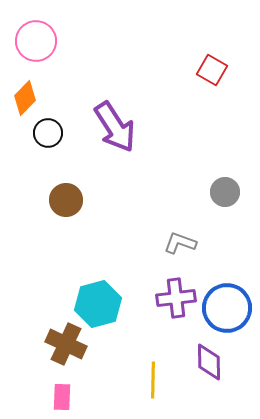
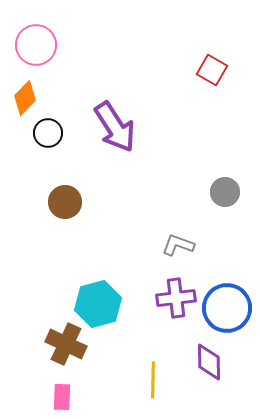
pink circle: moved 4 px down
brown circle: moved 1 px left, 2 px down
gray L-shape: moved 2 px left, 2 px down
